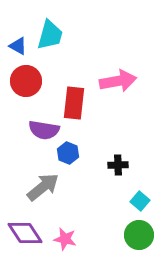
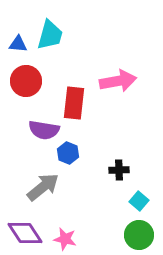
blue triangle: moved 2 px up; rotated 24 degrees counterclockwise
black cross: moved 1 px right, 5 px down
cyan square: moved 1 px left
